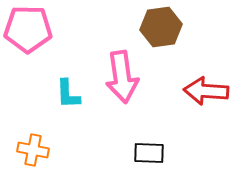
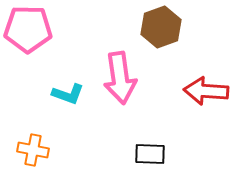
brown hexagon: rotated 12 degrees counterclockwise
pink arrow: moved 2 px left, 1 px down
cyan L-shape: rotated 68 degrees counterclockwise
black rectangle: moved 1 px right, 1 px down
